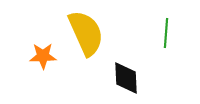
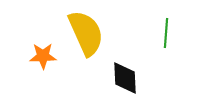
black diamond: moved 1 px left
